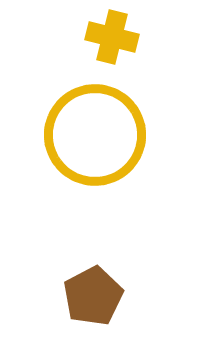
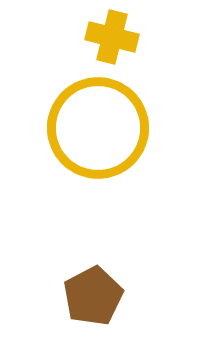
yellow circle: moved 3 px right, 7 px up
